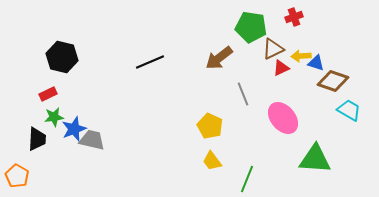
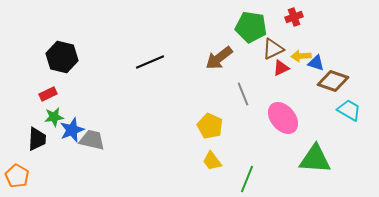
blue star: moved 2 px left, 1 px down
